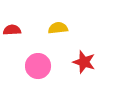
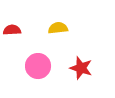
red star: moved 3 px left, 6 px down
